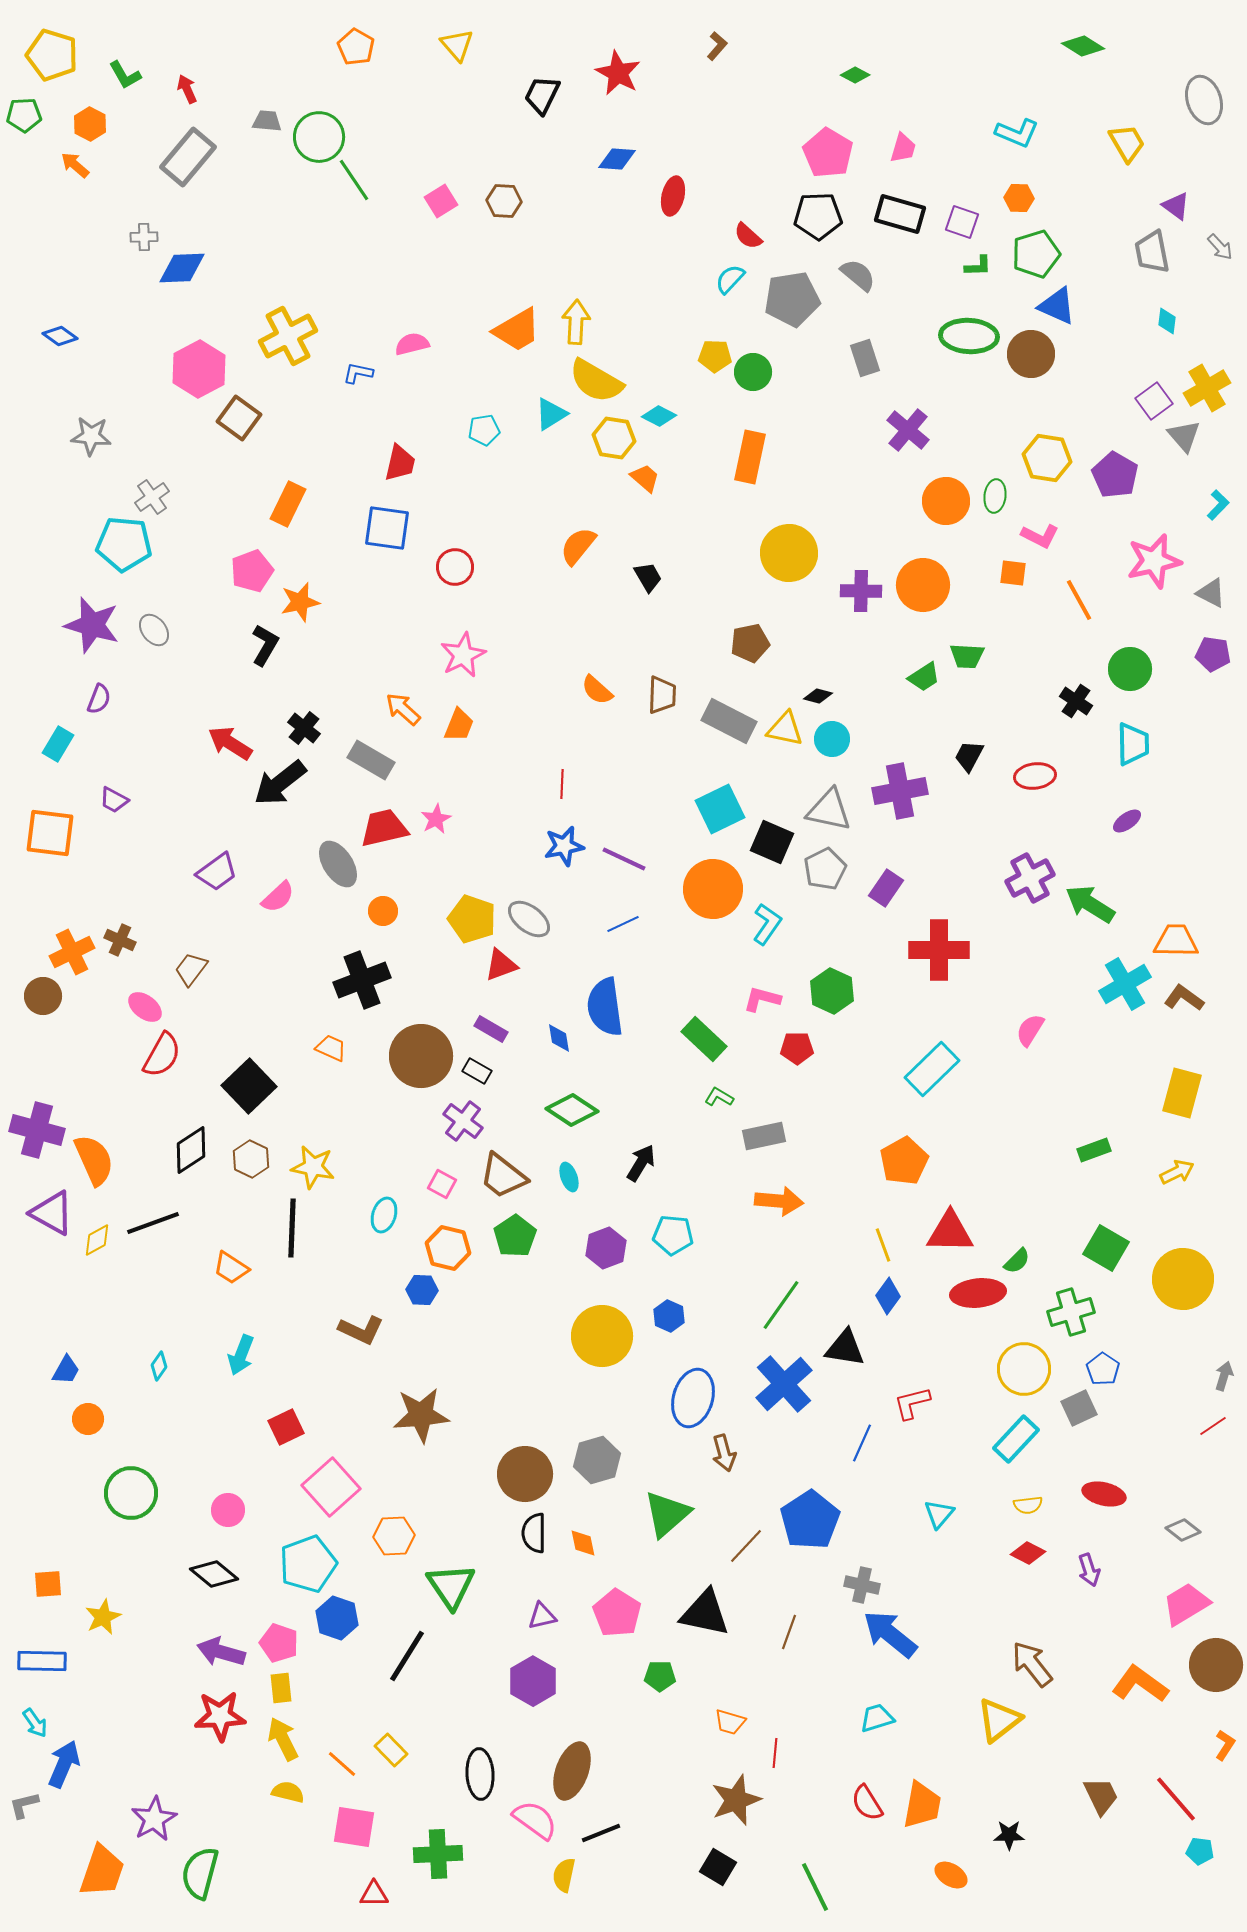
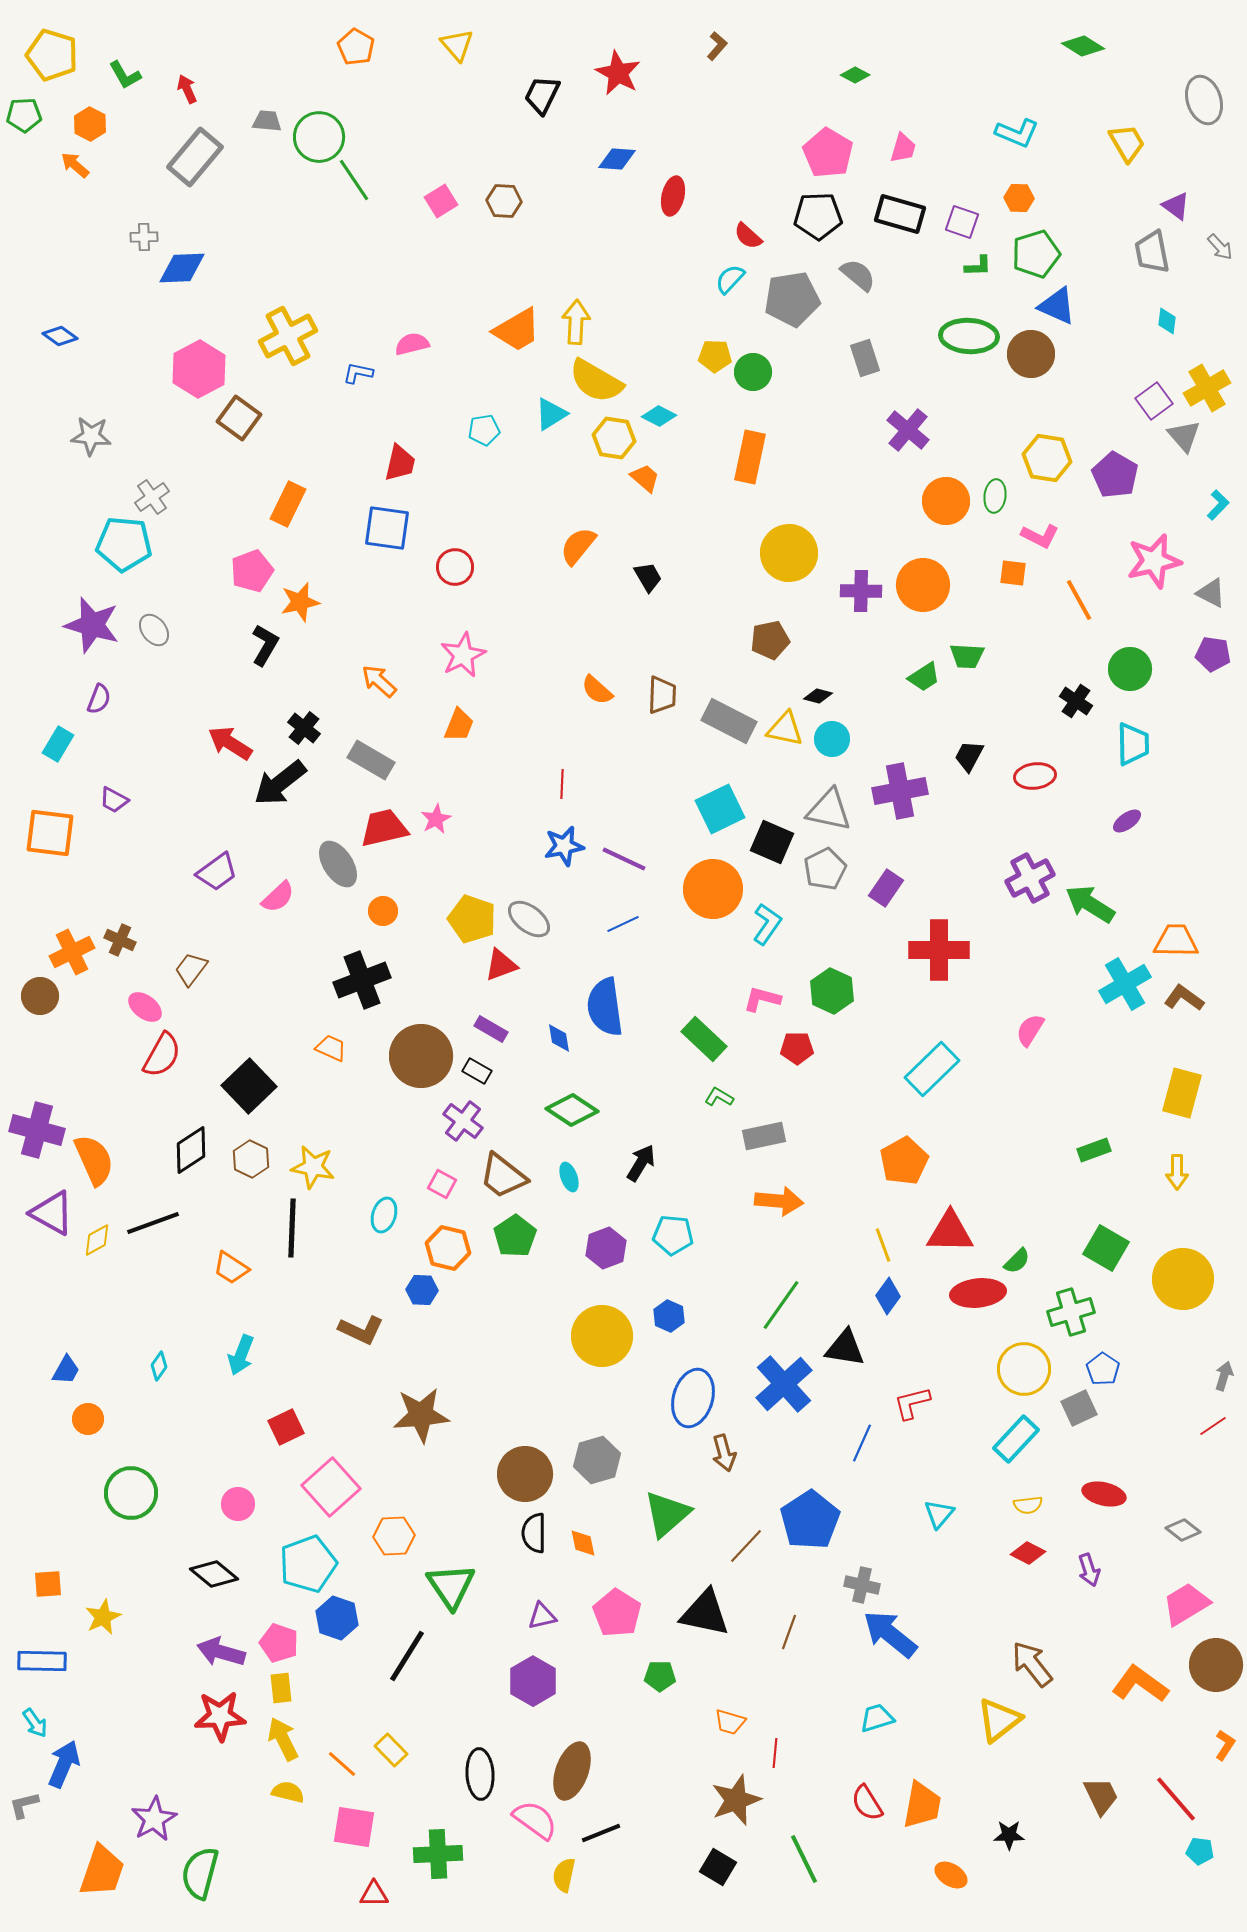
gray rectangle at (188, 157): moved 7 px right
brown pentagon at (750, 643): moved 20 px right, 3 px up
orange arrow at (403, 709): moved 24 px left, 28 px up
brown circle at (43, 996): moved 3 px left
yellow arrow at (1177, 1172): rotated 116 degrees clockwise
pink circle at (228, 1510): moved 10 px right, 6 px up
green line at (815, 1887): moved 11 px left, 28 px up
